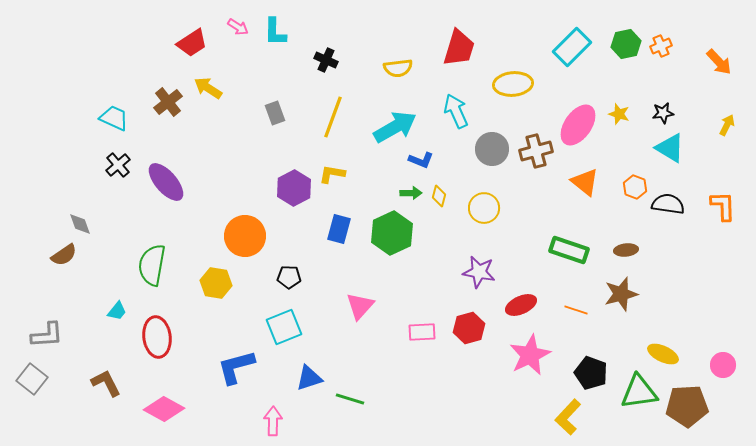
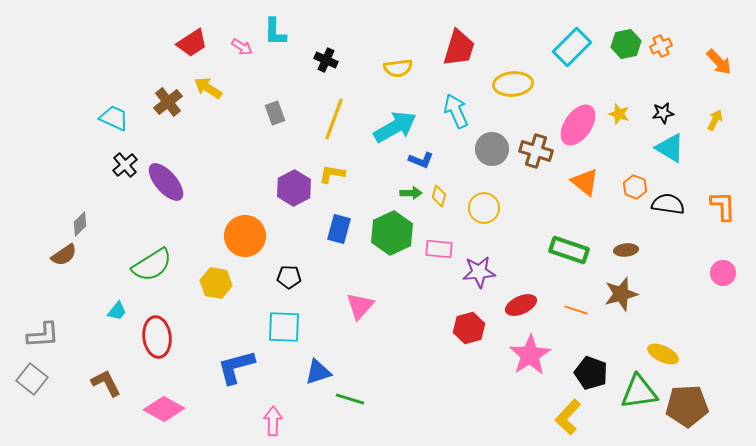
pink arrow at (238, 27): moved 4 px right, 20 px down
yellow line at (333, 117): moved 1 px right, 2 px down
yellow arrow at (727, 125): moved 12 px left, 5 px up
brown cross at (536, 151): rotated 32 degrees clockwise
black cross at (118, 165): moved 7 px right
gray diamond at (80, 224): rotated 65 degrees clockwise
green semicircle at (152, 265): rotated 132 degrees counterclockwise
purple star at (479, 272): rotated 16 degrees counterclockwise
cyan square at (284, 327): rotated 24 degrees clockwise
pink rectangle at (422, 332): moved 17 px right, 83 px up; rotated 8 degrees clockwise
gray L-shape at (47, 335): moved 4 px left
pink star at (530, 355): rotated 6 degrees counterclockwise
pink circle at (723, 365): moved 92 px up
blue triangle at (309, 378): moved 9 px right, 6 px up
